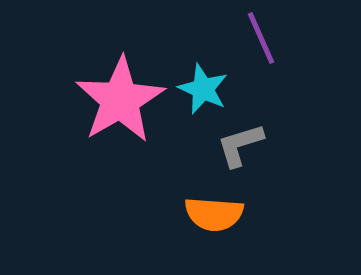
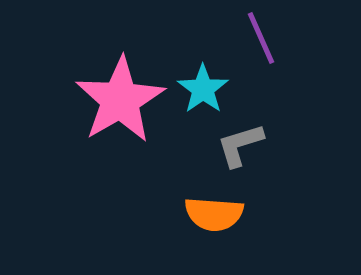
cyan star: rotated 12 degrees clockwise
